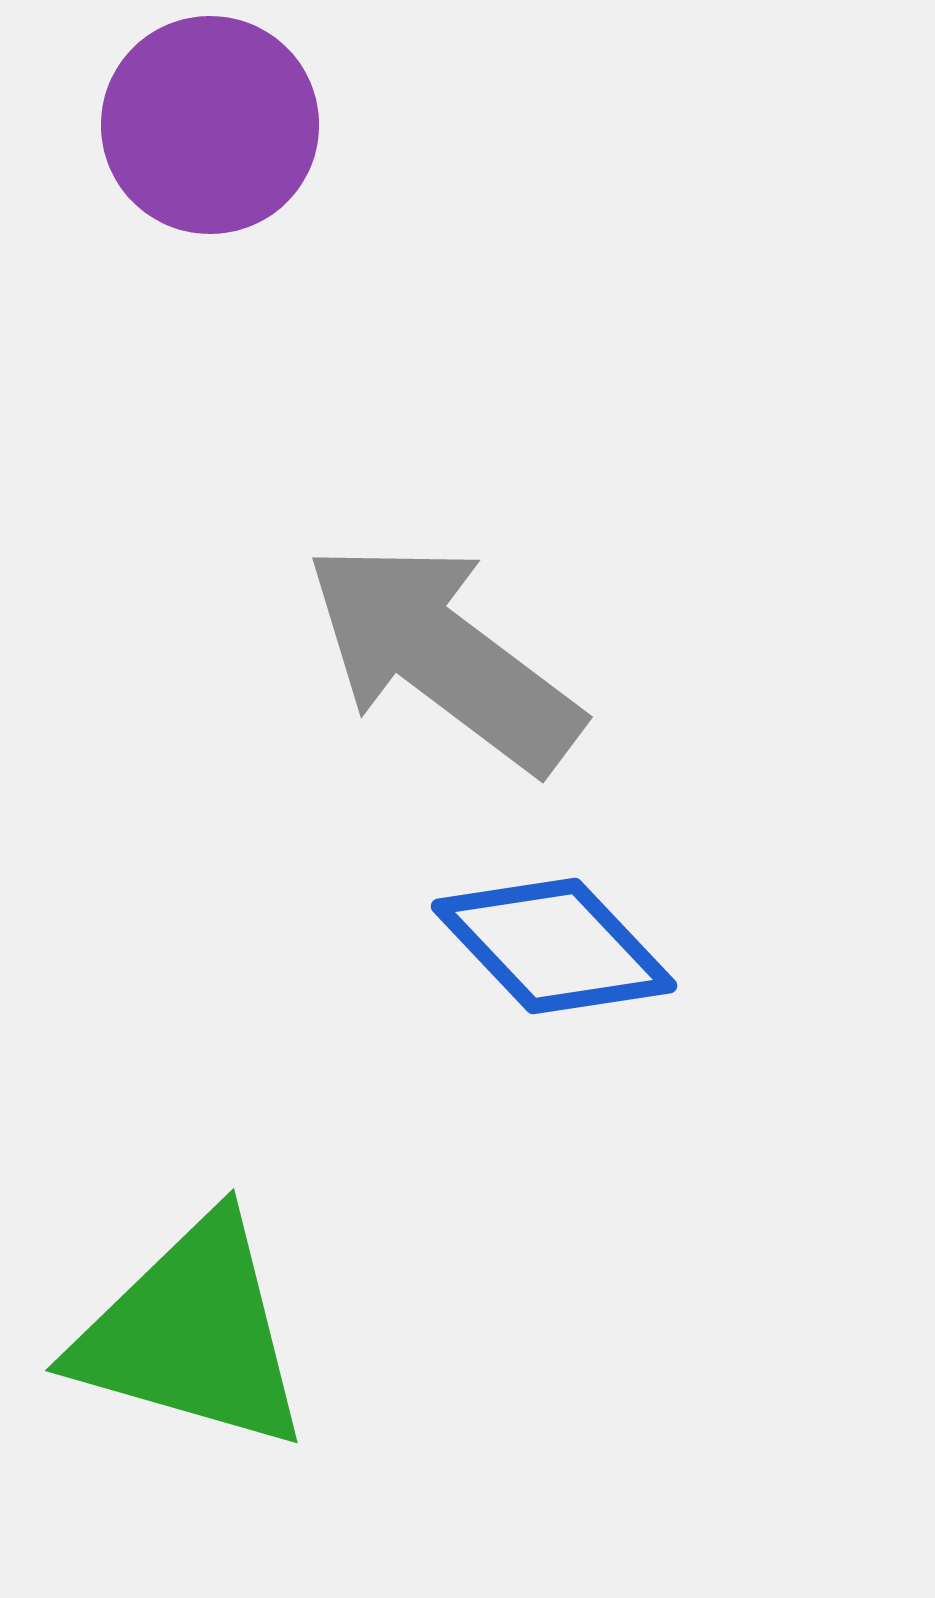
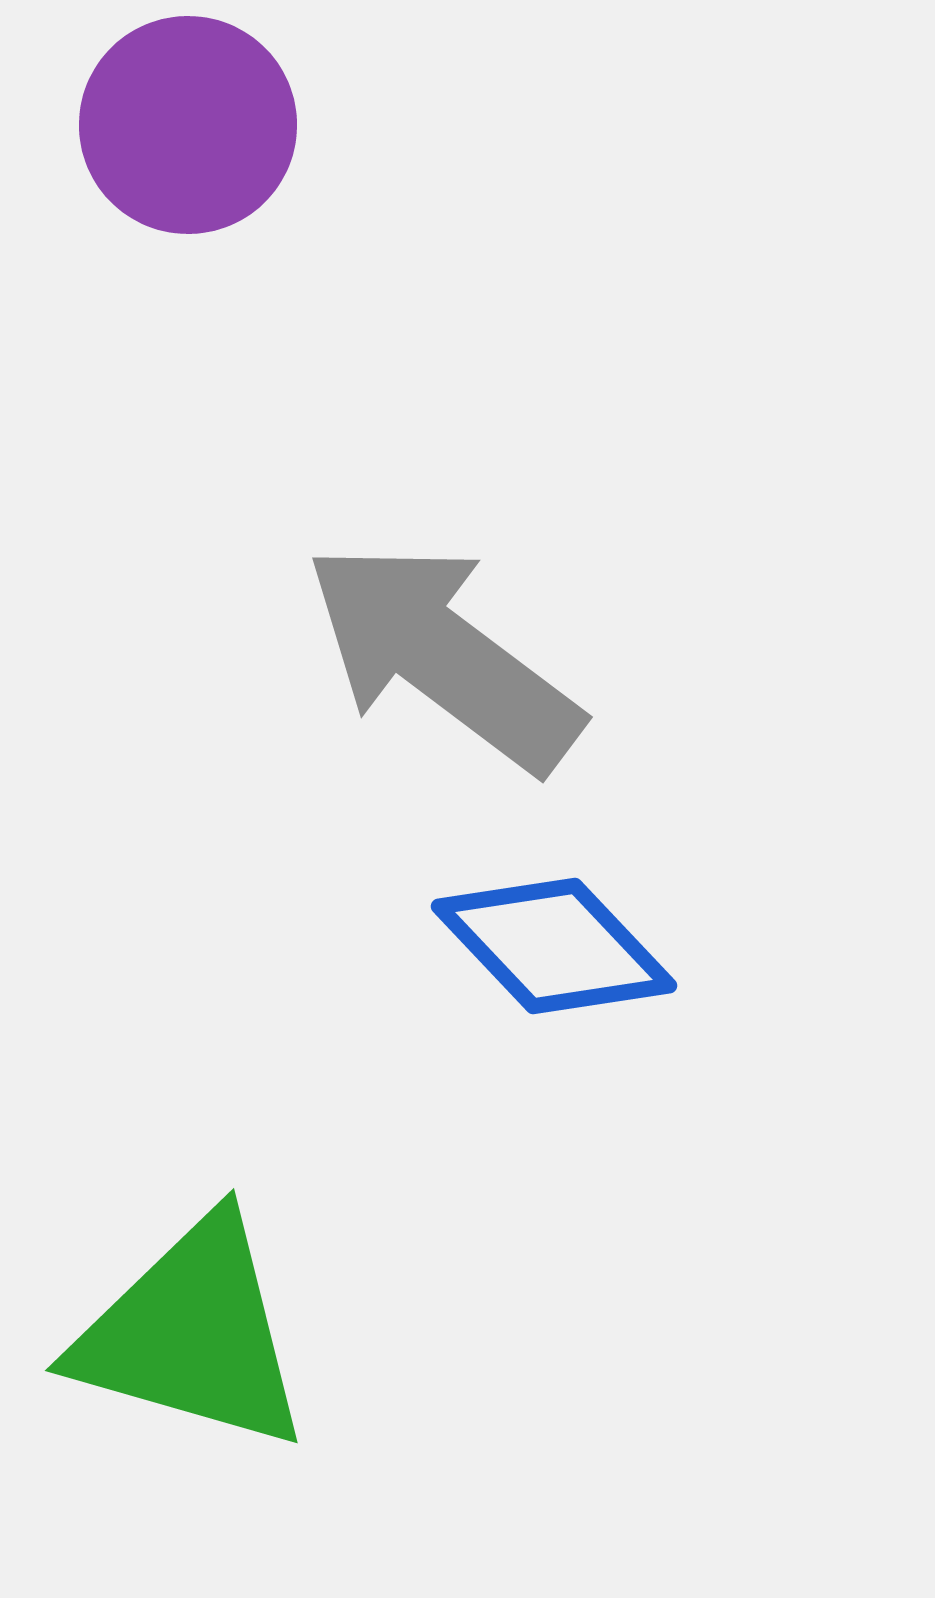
purple circle: moved 22 px left
